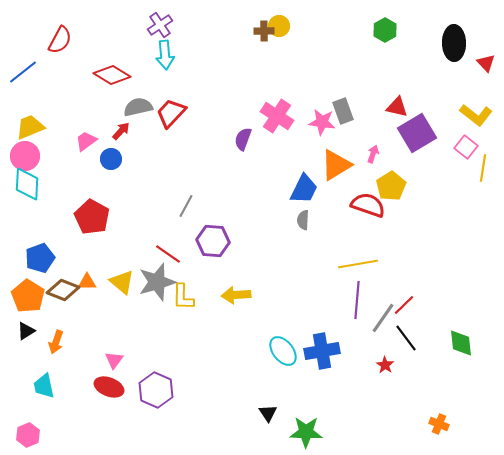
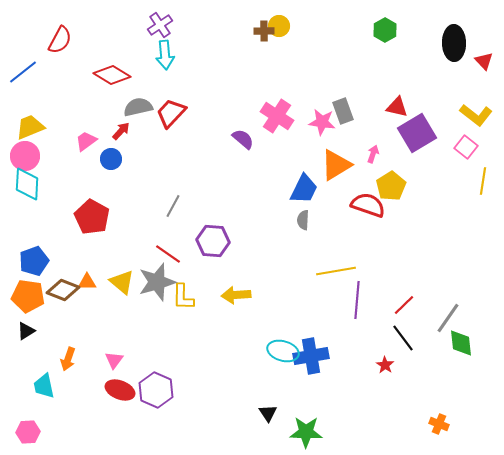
red triangle at (486, 63): moved 2 px left, 2 px up
purple semicircle at (243, 139): rotated 110 degrees clockwise
yellow line at (483, 168): moved 13 px down
gray line at (186, 206): moved 13 px left
blue pentagon at (40, 258): moved 6 px left, 3 px down
yellow line at (358, 264): moved 22 px left, 7 px down
orange pentagon at (28, 296): rotated 24 degrees counterclockwise
gray line at (383, 318): moved 65 px right
black line at (406, 338): moved 3 px left
orange arrow at (56, 342): moved 12 px right, 17 px down
cyan ellipse at (283, 351): rotated 36 degrees counterclockwise
blue cross at (322, 351): moved 11 px left, 5 px down
red ellipse at (109, 387): moved 11 px right, 3 px down
pink hexagon at (28, 435): moved 3 px up; rotated 20 degrees clockwise
